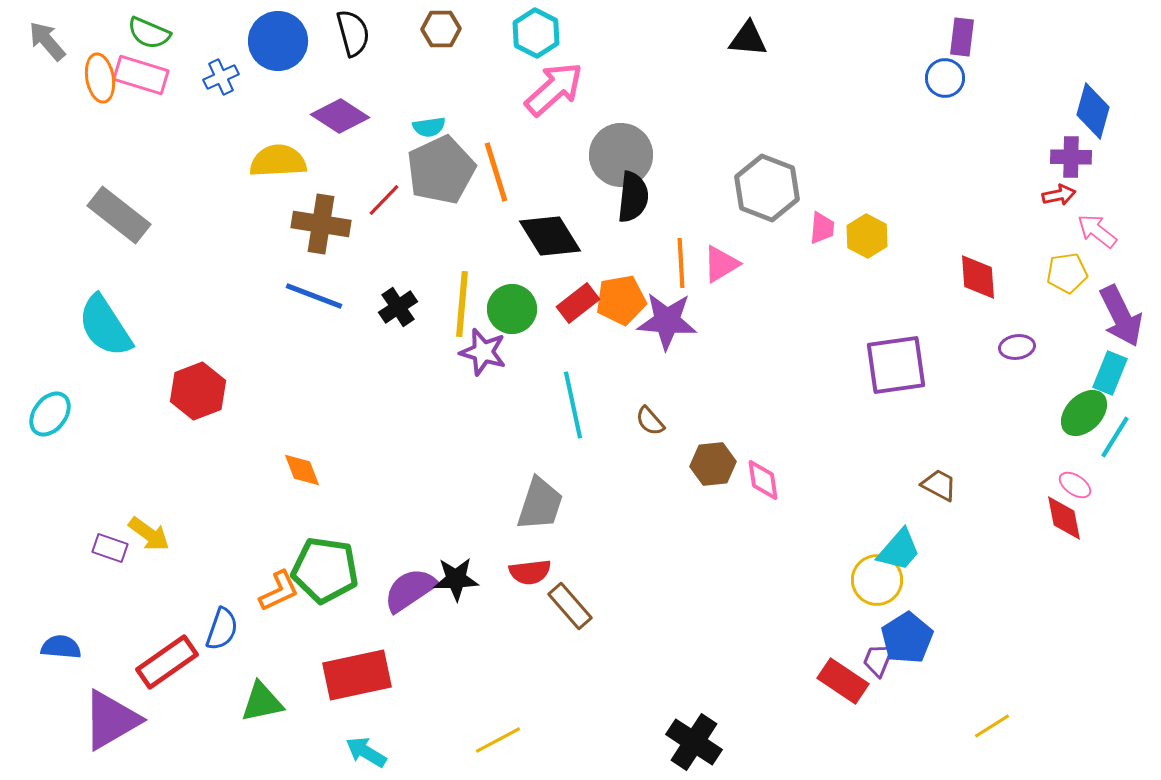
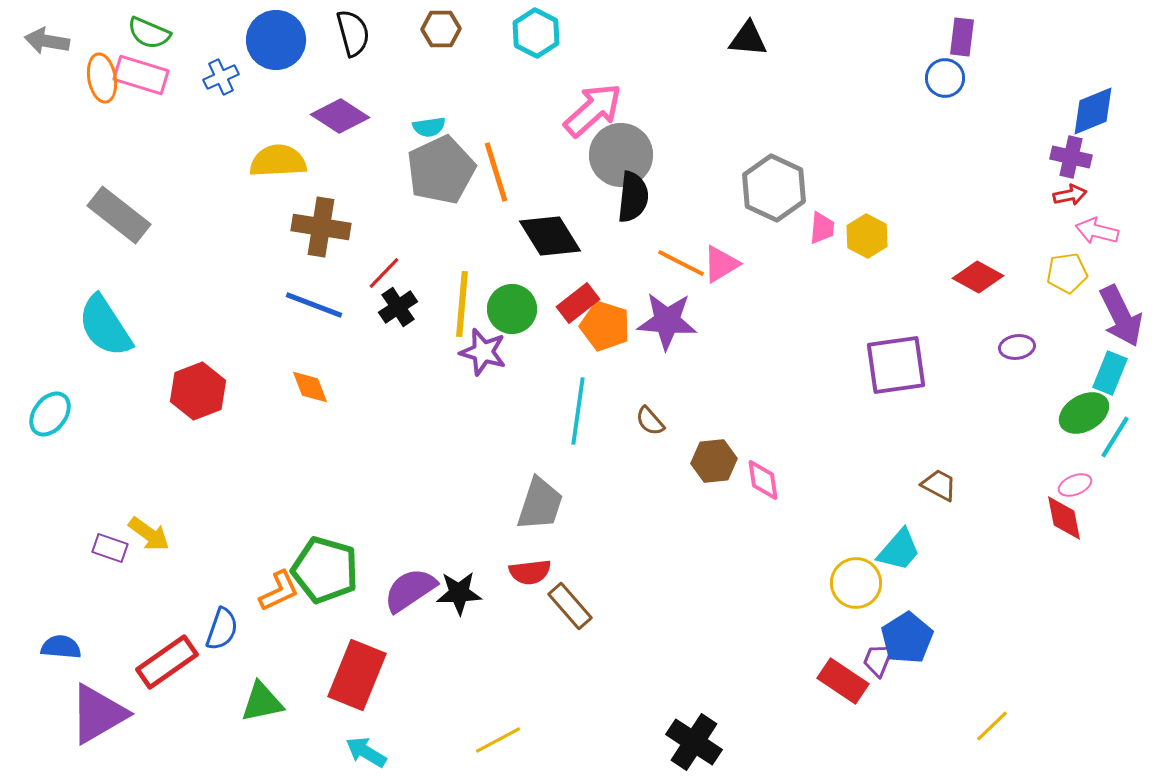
gray arrow at (47, 41): rotated 39 degrees counterclockwise
blue circle at (278, 41): moved 2 px left, 1 px up
orange ellipse at (100, 78): moved 2 px right
pink arrow at (554, 89): moved 39 px right, 21 px down
blue diamond at (1093, 111): rotated 52 degrees clockwise
purple cross at (1071, 157): rotated 12 degrees clockwise
gray hexagon at (767, 188): moved 7 px right; rotated 4 degrees clockwise
red arrow at (1059, 195): moved 11 px right
red line at (384, 200): moved 73 px down
brown cross at (321, 224): moved 3 px down
pink arrow at (1097, 231): rotated 24 degrees counterclockwise
orange line at (681, 263): rotated 60 degrees counterclockwise
red diamond at (978, 277): rotated 57 degrees counterclockwise
blue line at (314, 296): moved 9 px down
orange pentagon at (621, 300): moved 16 px left, 26 px down; rotated 27 degrees clockwise
cyan line at (573, 405): moved 5 px right, 6 px down; rotated 20 degrees clockwise
green ellipse at (1084, 413): rotated 15 degrees clockwise
brown hexagon at (713, 464): moved 1 px right, 3 px up
orange diamond at (302, 470): moved 8 px right, 83 px up
pink ellipse at (1075, 485): rotated 56 degrees counterclockwise
green pentagon at (325, 570): rotated 8 degrees clockwise
black star at (456, 579): moved 3 px right, 14 px down
yellow circle at (877, 580): moved 21 px left, 3 px down
red rectangle at (357, 675): rotated 56 degrees counterclockwise
purple triangle at (111, 720): moved 13 px left, 6 px up
yellow line at (992, 726): rotated 12 degrees counterclockwise
